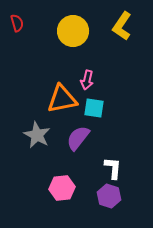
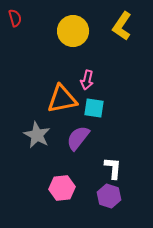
red semicircle: moved 2 px left, 5 px up
